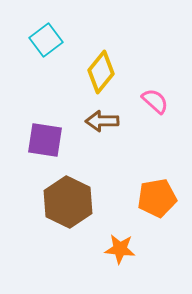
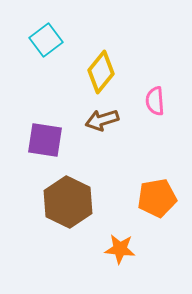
pink semicircle: rotated 136 degrees counterclockwise
brown arrow: moved 1 px up; rotated 16 degrees counterclockwise
